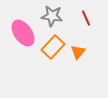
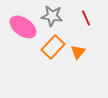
pink ellipse: moved 6 px up; rotated 20 degrees counterclockwise
